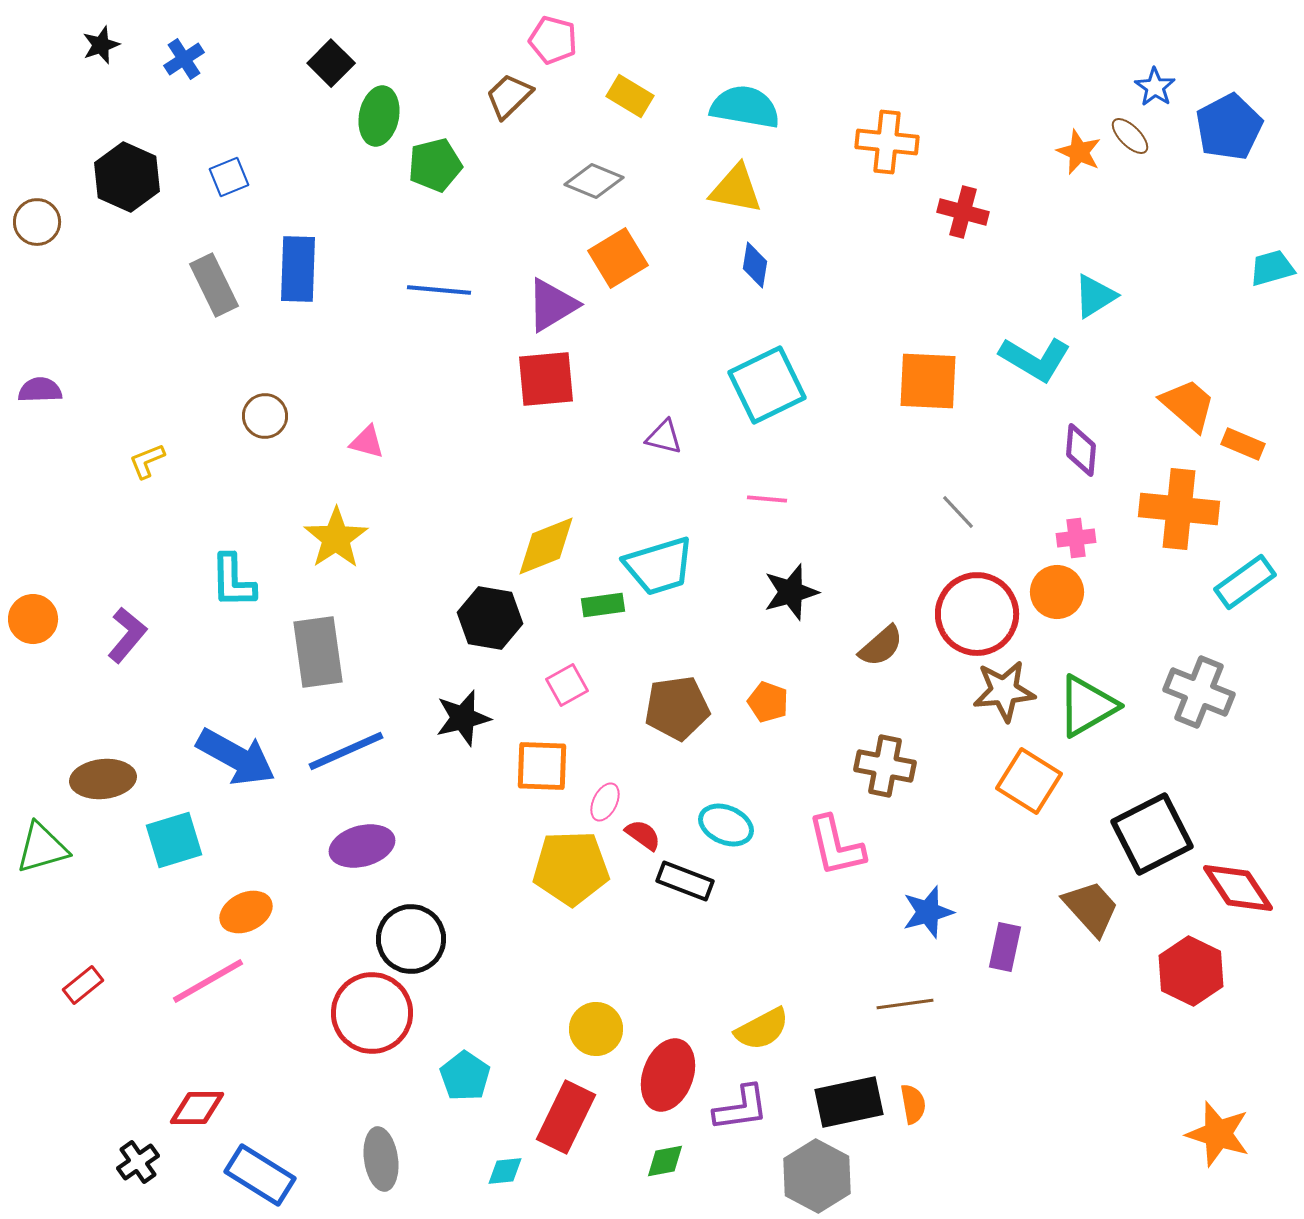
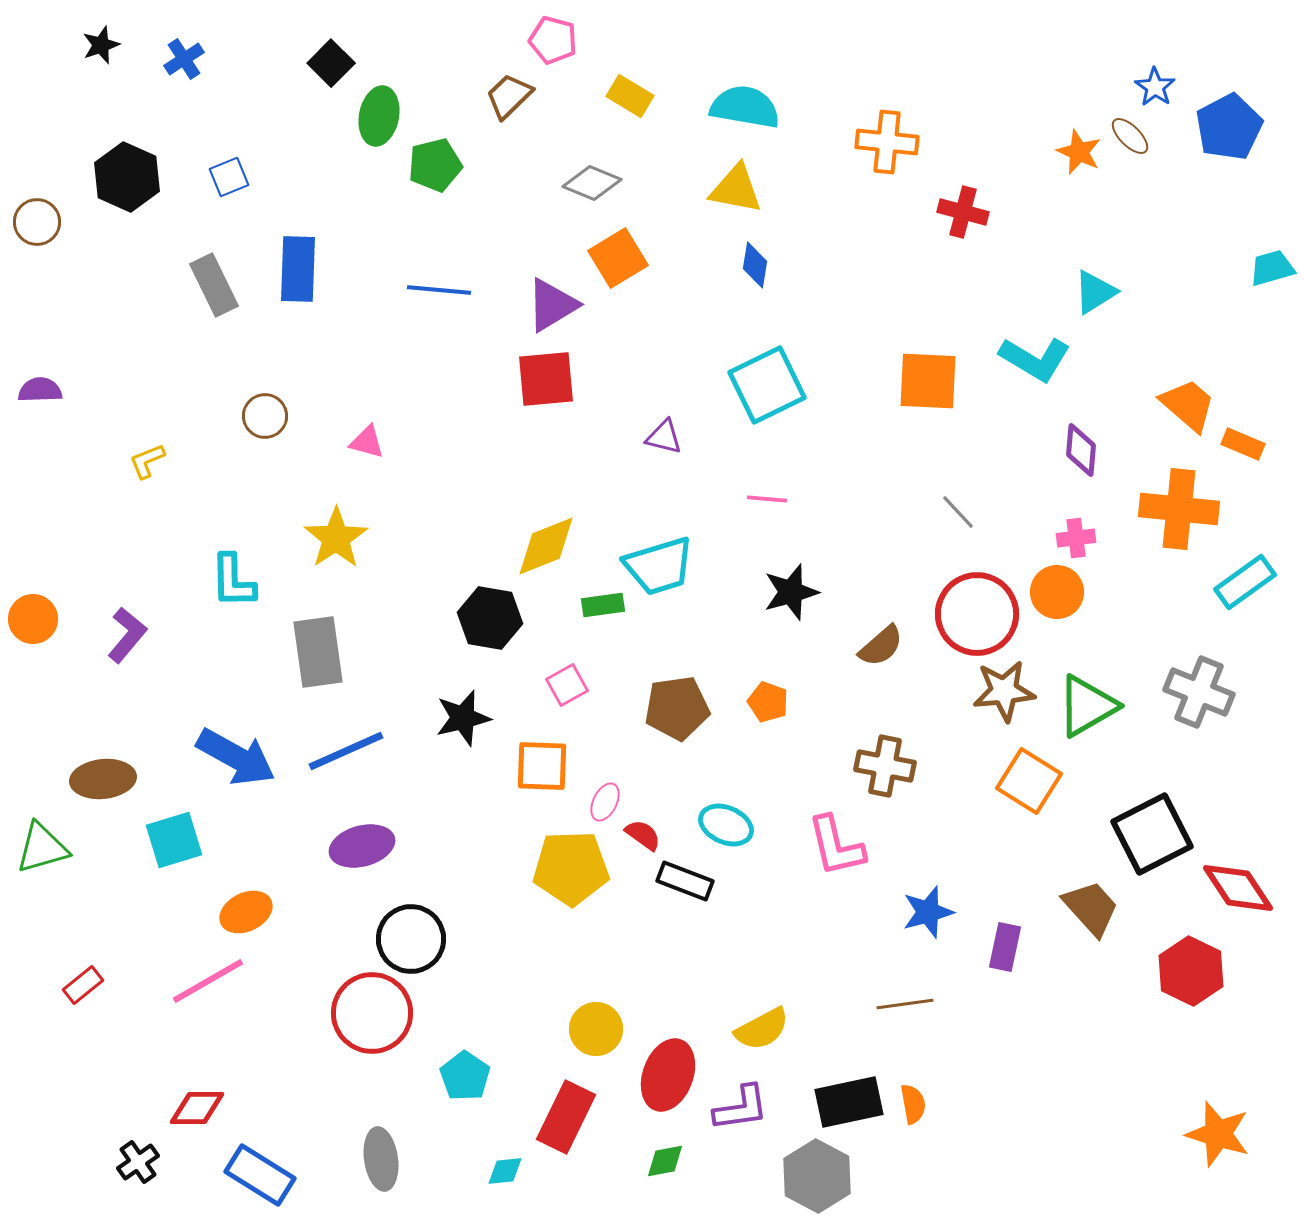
gray diamond at (594, 181): moved 2 px left, 2 px down
cyan triangle at (1095, 296): moved 4 px up
